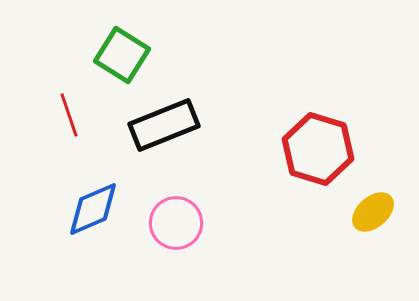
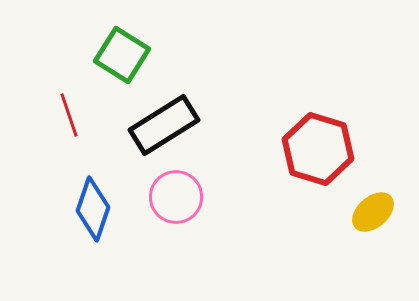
black rectangle: rotated 10 degrees counterclockwise
blue diamond: rotated 48 degrees counterclockwise
pink circle: moved 26 px up
